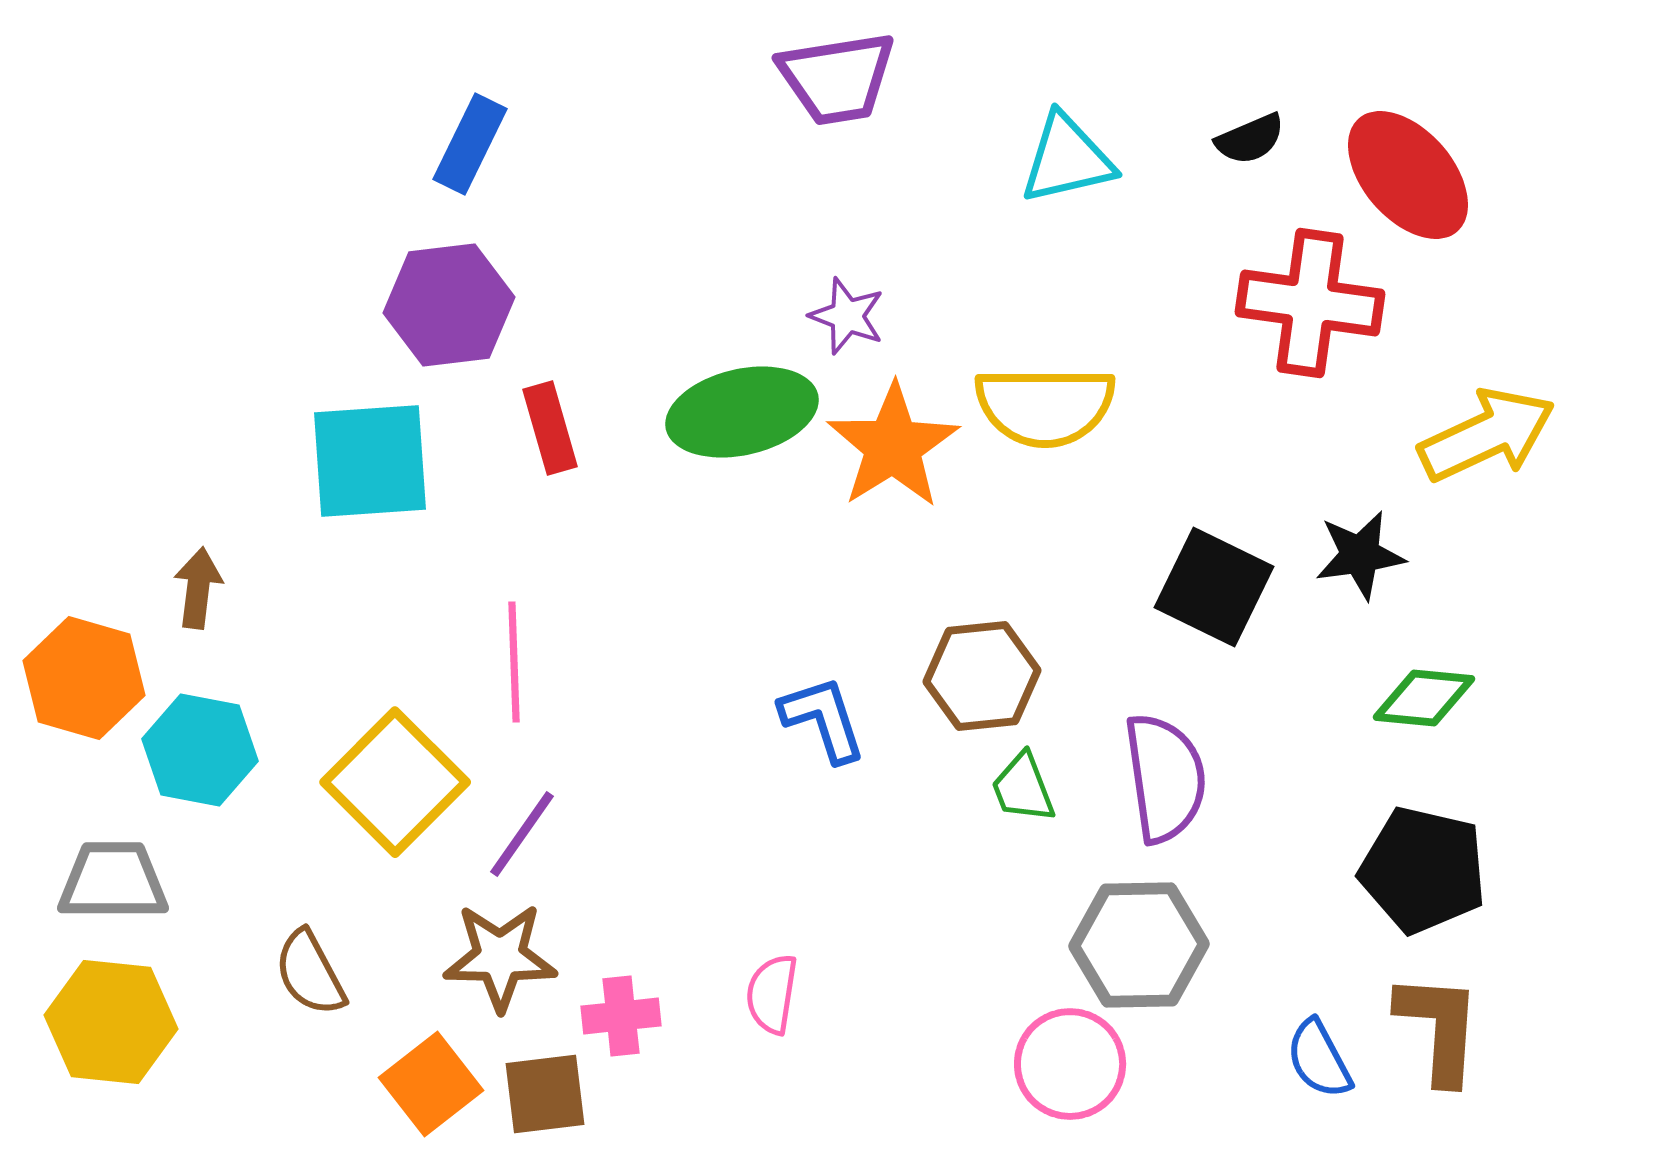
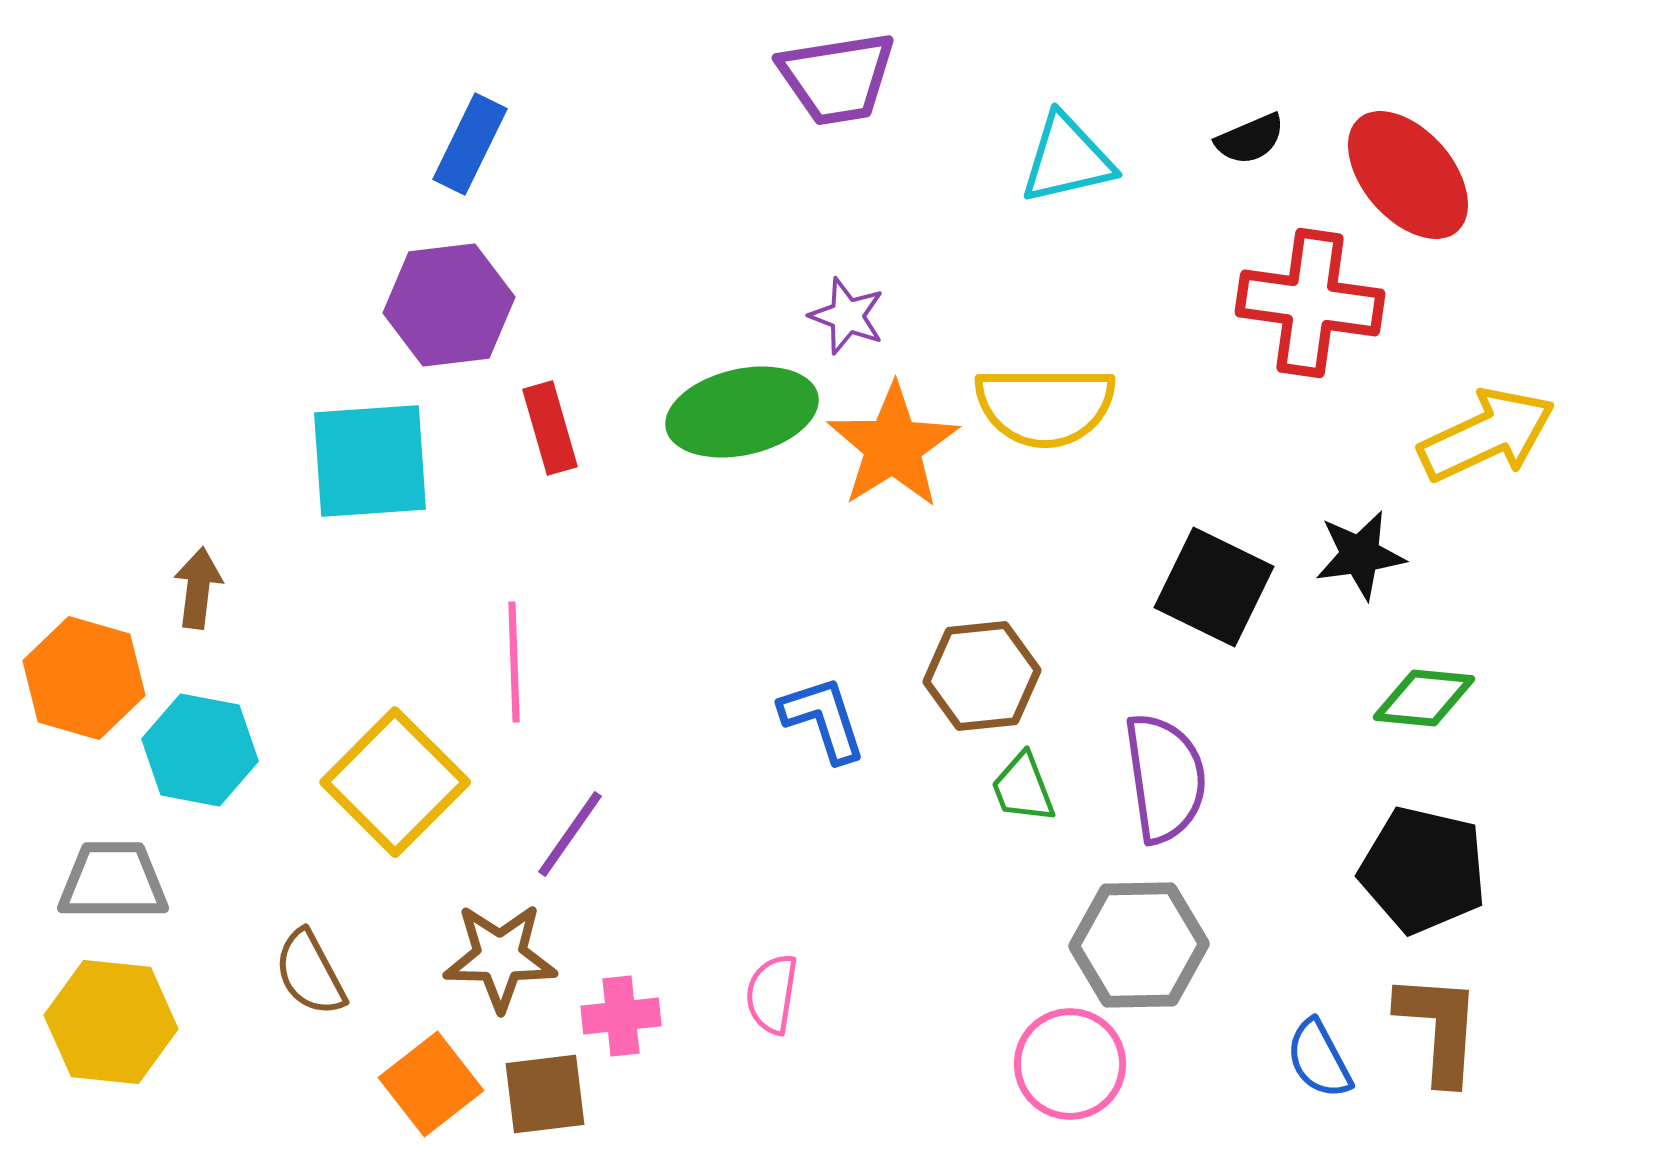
purple line: moved 48 px right
